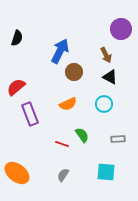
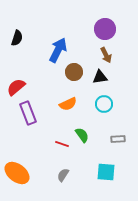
purple circle: moved 16 px left
blue arrow: moved 2 px left, 1 px up
black triangle: moved 10 px left; rotated 35 degrees counterclockwise
purple rectangle: moved 2 px left, 1 px up
